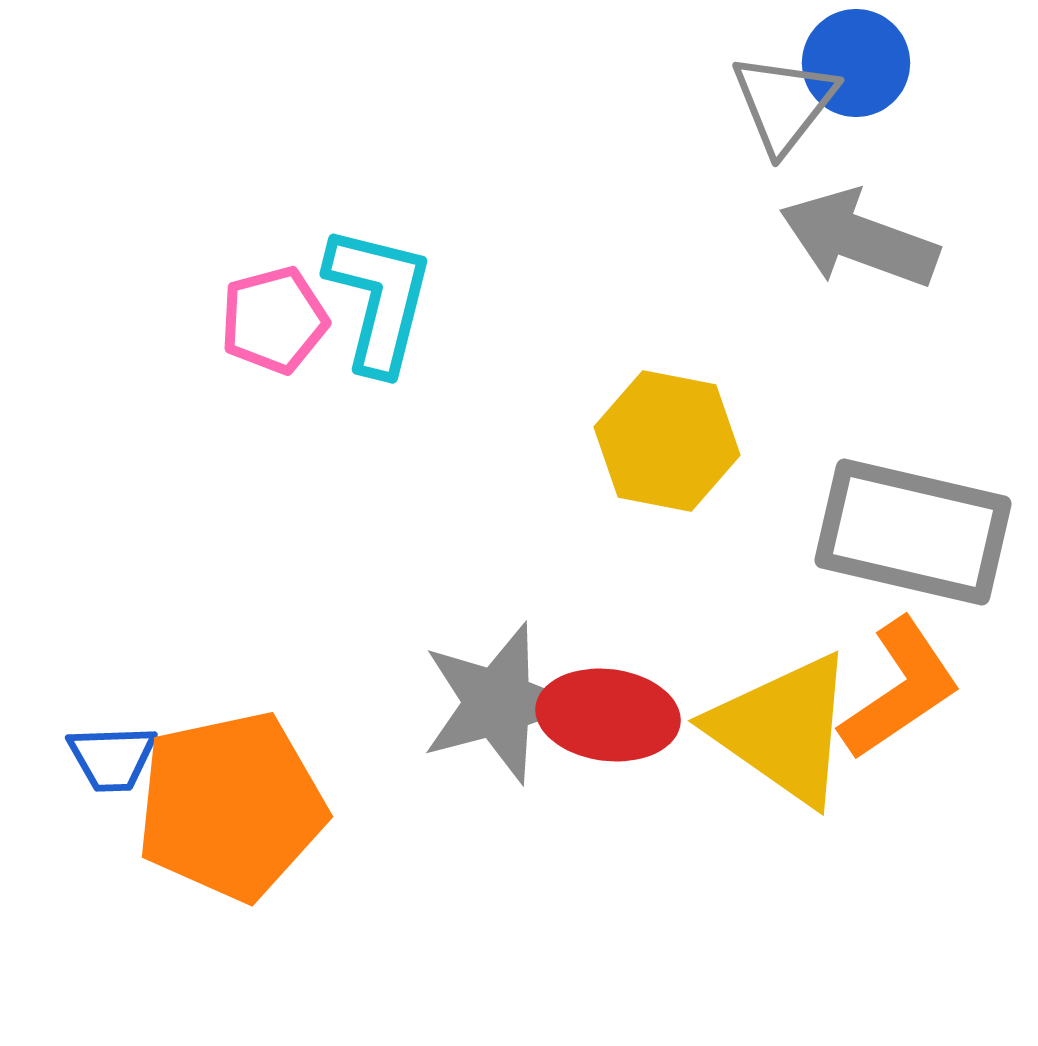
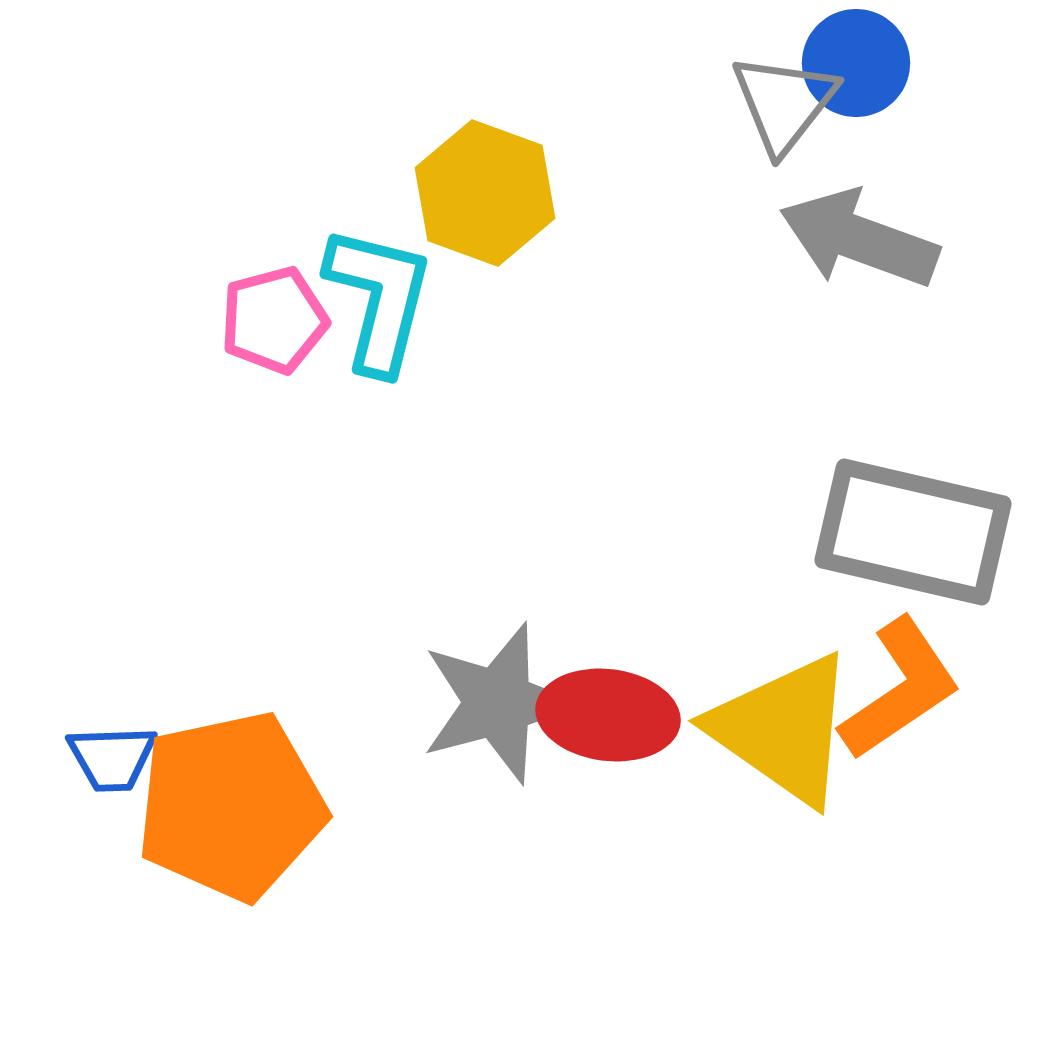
yellow hexagon: moved 182 px left, 248 px up; rotated 9 degrees clockwise
